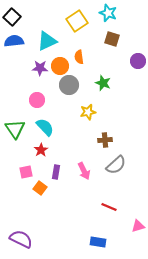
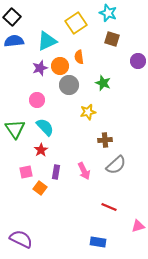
yellow square: moved 1 px left, 2 px down
purple star: rotated 21 degrees counterclockwise
